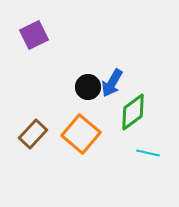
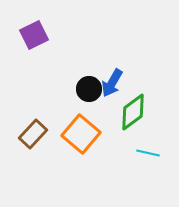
black circle: moved 1 px right, 2 px down
